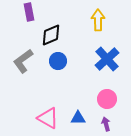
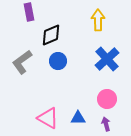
gray L-shape: moved 1 px left, 1 px down
